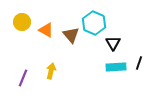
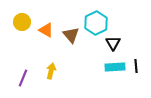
cyan hexagon: moved 2 px right; rotated 10 degrees clockwise
black line: moved 3 px left, 3 px down; rotated 24 degrees counterclockwise
cyan rectangle: moved 1 px left
